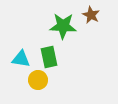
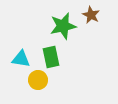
green star: rotated 16 degrees counterclockwise
green rectangle: moved 2 px right
